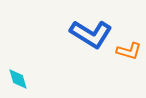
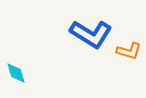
cyan diamond: moved 2 px left, 6 px up
